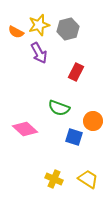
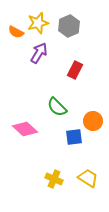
yellow star: moved 1 px left, 2 px up
gray hexagon: moved 1 px right, 3 px up; rotated 10 degrees counterclockwise
purple arrow: rotated 120 degrees counterclockwise
red rectangle: moved 1 px left, 2 px up
green semicircle: moved 2 px left, 1 px up; rotated 25 degrees clockwise
blue square: rotated 24 degrees counterclockwise
yellow trapezoid: moved 1 px up
